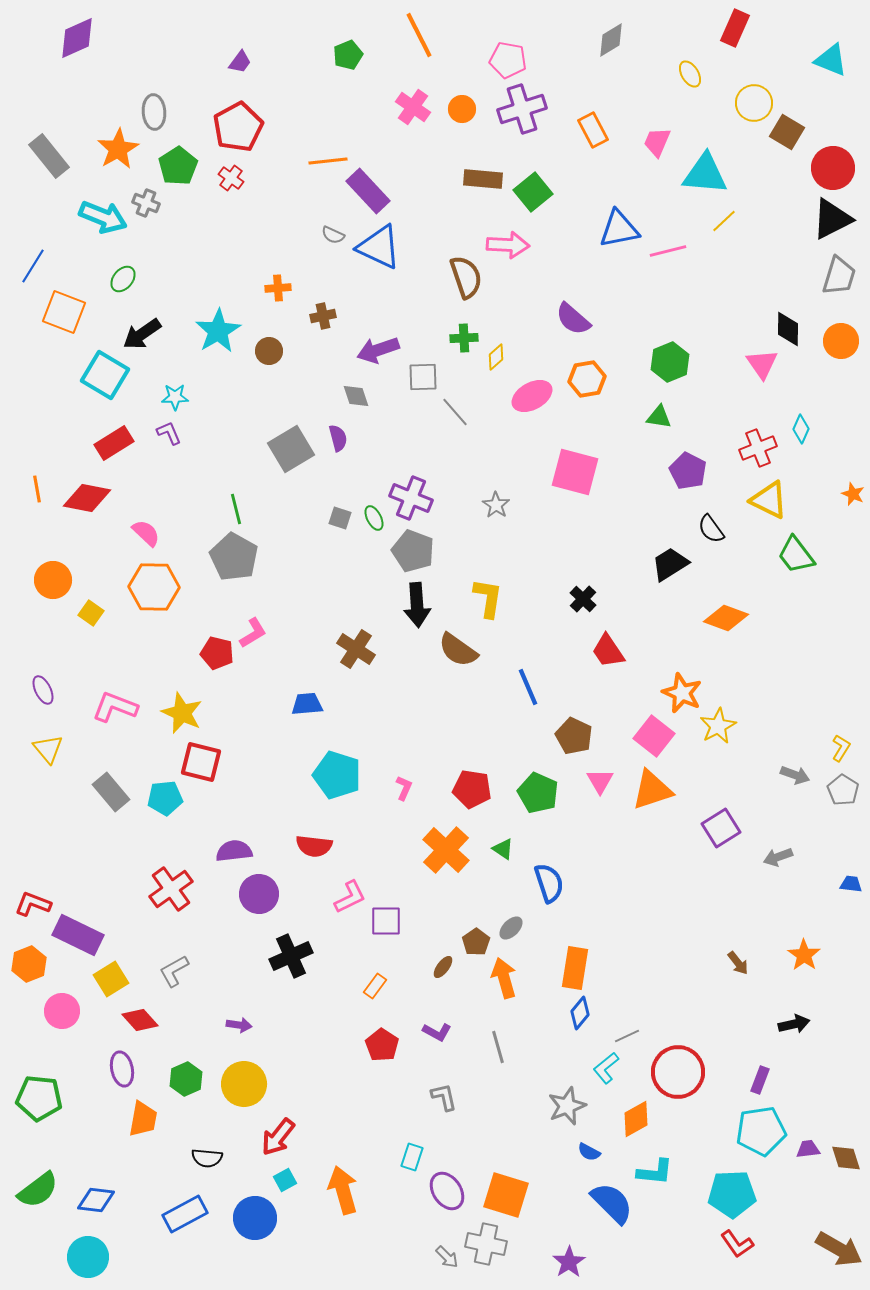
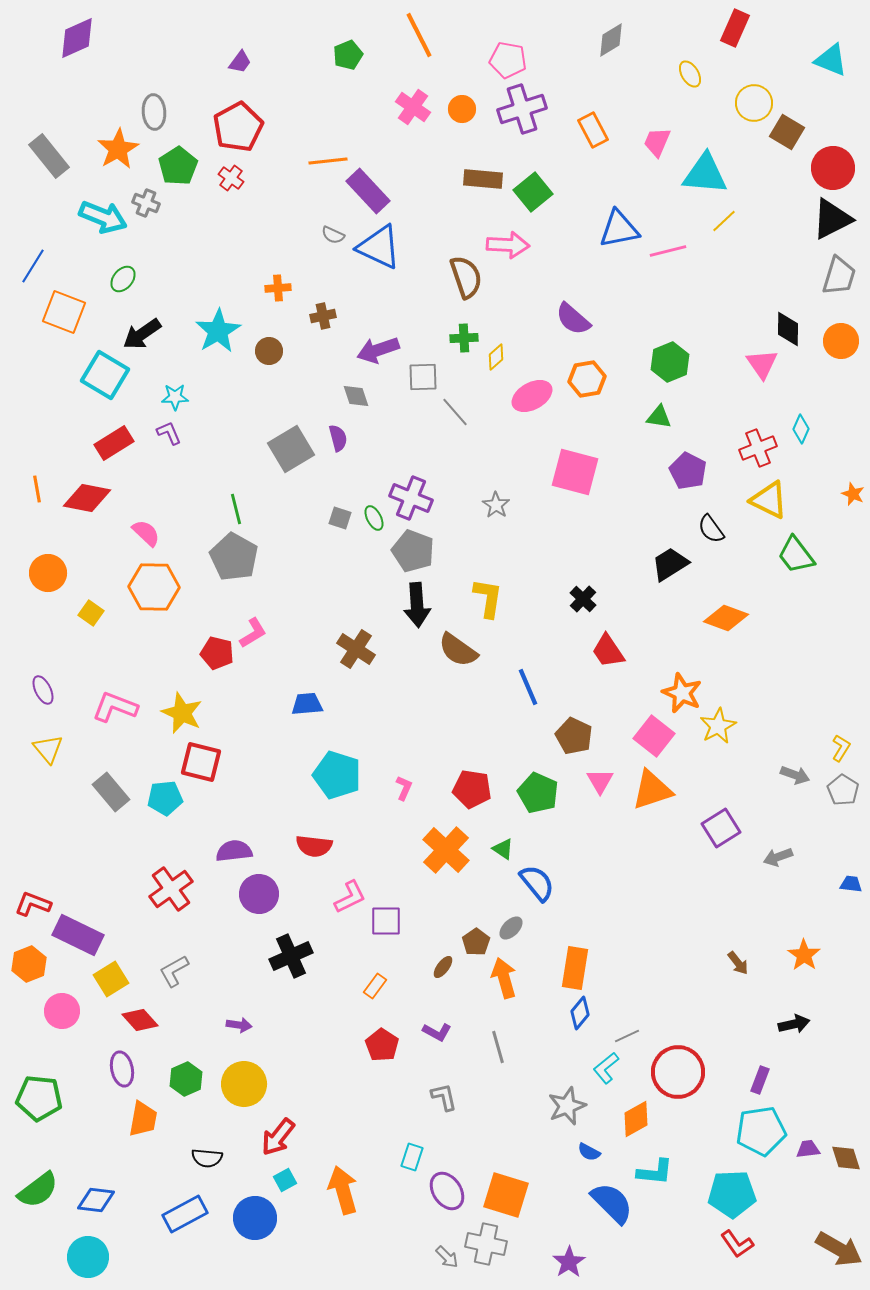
orange circle at (53, 580): moved 5 px left, 7 px up
blue semicircle at (549, 883): moved 12 px left; rotated 21 degrees counterclockwise
